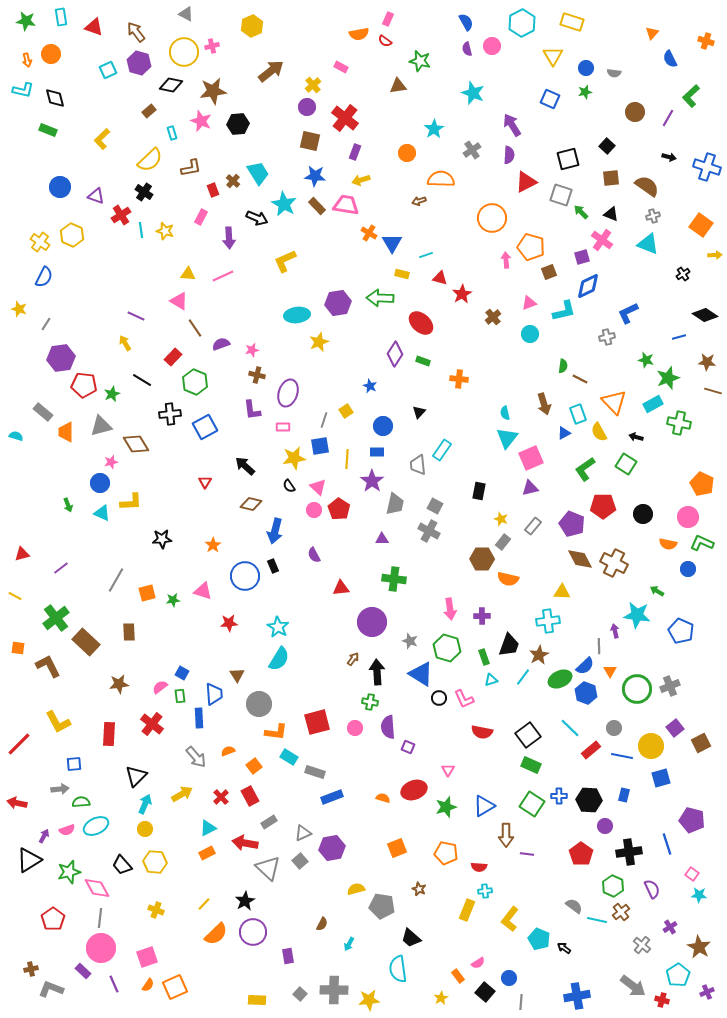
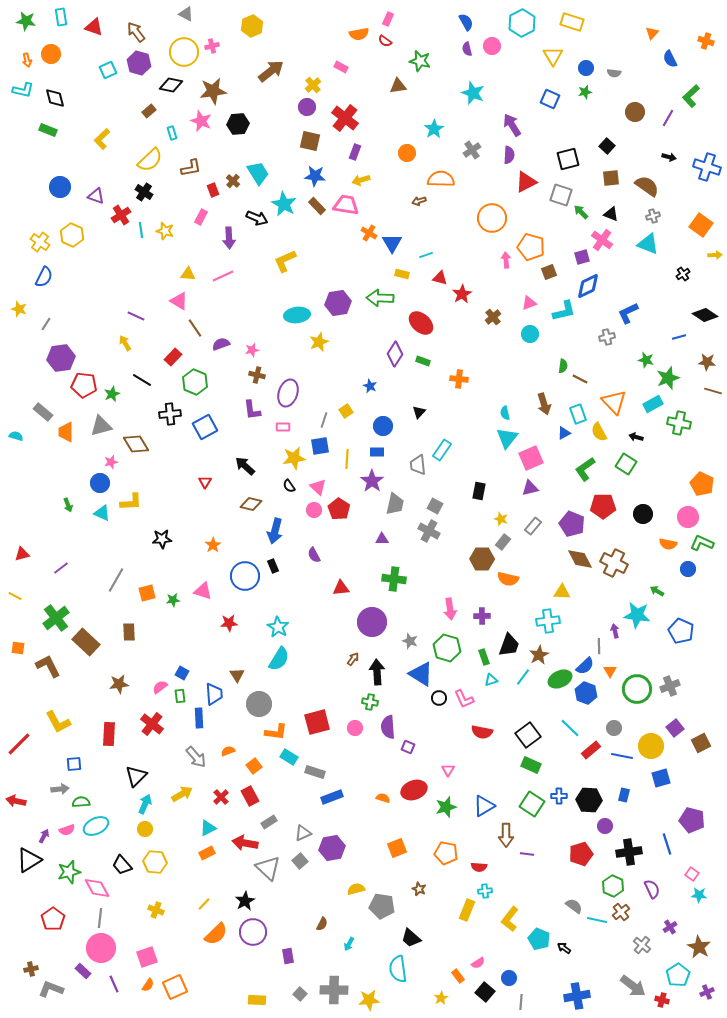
red arrow at (17, 803): moved 1 px left, 2 px up
red pentagon at (581, 854): rotated 20 degrees clockwise
